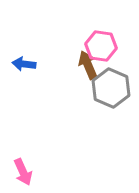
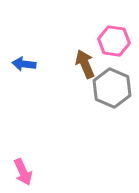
pink hexagon: moved 13 px right, 5 px up
brown arrow: moved 3 px left, 1 px up
gray hexagon: moved 1 px right
